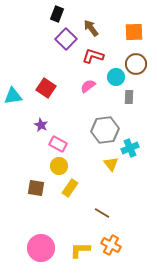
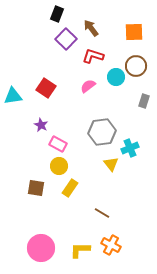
brown circle: moved 2 px down
gray rectangle: moved 15 px right, 4 px down; rotated 16 degrees clockwise
gray hexagon: moved 3 px left, 2 px down
